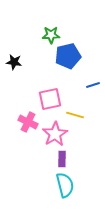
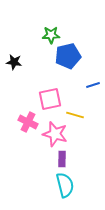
pink star: rotated 25 degrees counterclockwise
